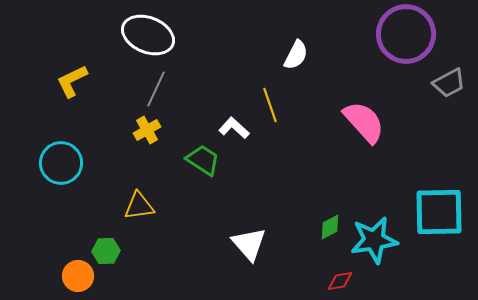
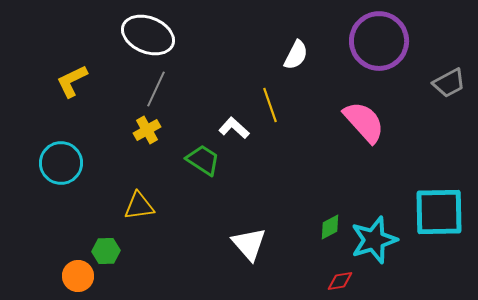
purple circle: moved 27 px left, 7 px down
cyan star: rotated 9 degrees counterclockwise
